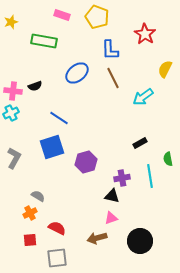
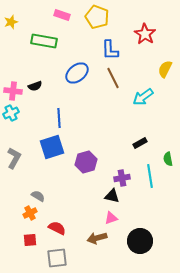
blue line: rotated 54 degrees clockwise
